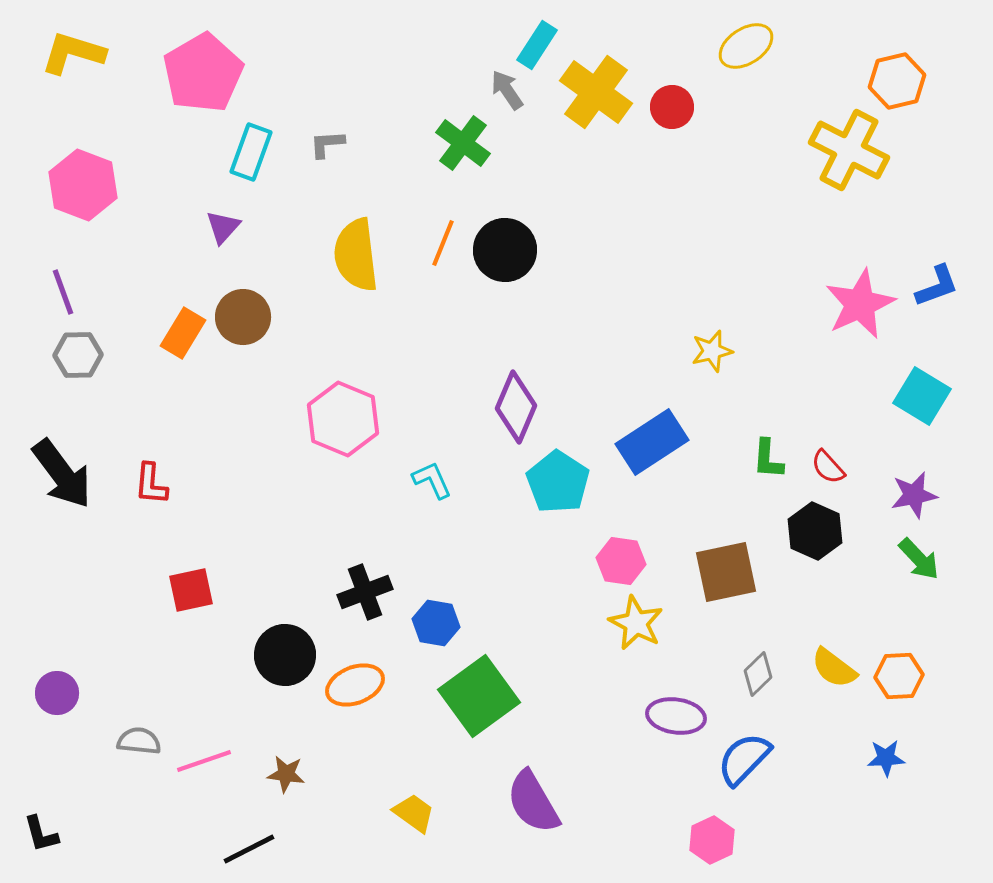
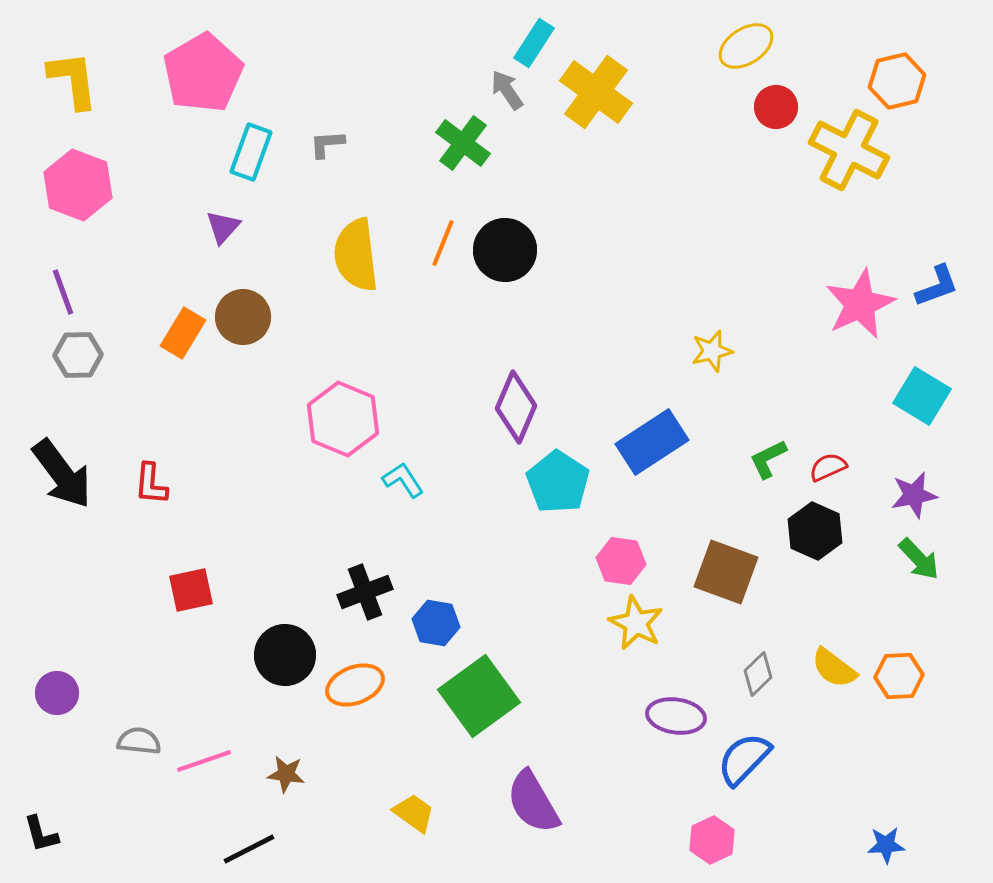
cyan rectangle at (537, 45): moved 3 px left, 2 px up
yellow L-shape at (73, 53): moved 27 px down; rotated 66 degrees clockwise
red circle at (672, 107): moved 104 px right
pink hexagon at (83, 185): moved 5 px left
green L-shape at (768, 459): rotated 60 degrees clockwise
red semicircle at (828, 467): rotated 108 degrees clockwise
cyan L-shape at (432, 480): moved 29 px left; rotated 9 degrees counterclockwise
brown square at (726, 572): rotated 32 degrees clockwise
blue star at (886, 758): moved 87 px down
